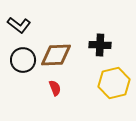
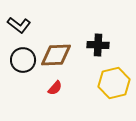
black cross: moved 2 px left
red semicircle: rotated 63 degrees clockwise
